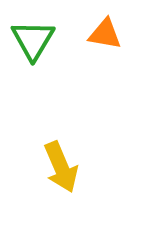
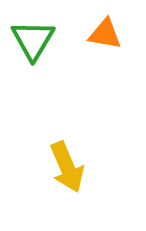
yellow arrow: moved 6 px right
